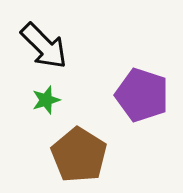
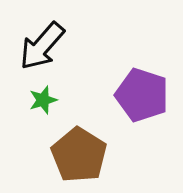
black arrow: moved 2 px left; rotated 86 degrees clockwise
green star: moved 3 px left
